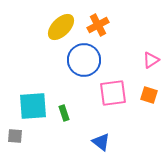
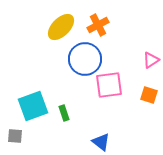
blue circle: moved 1 px right, 1 px up
pink square: moved 4 px left, 8 px up
cyan square: rotated 16 degrees counterclockwise
